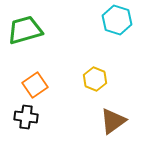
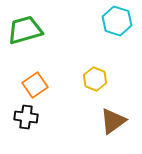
cyan hexagon: moved 1 px down
